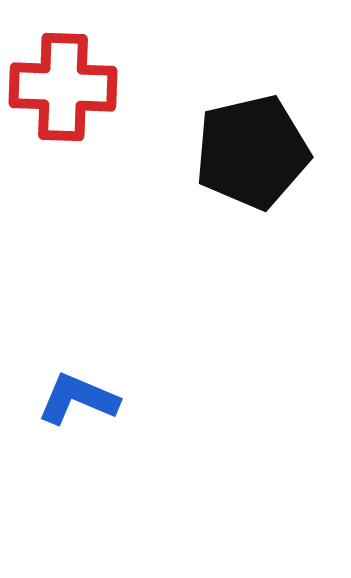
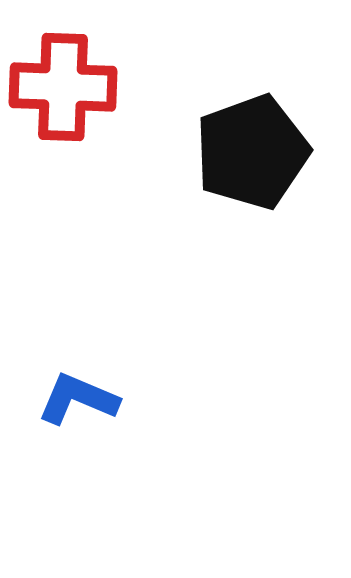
black pentagon: rotated 7 degrees counterclockwise
